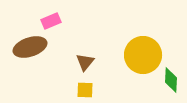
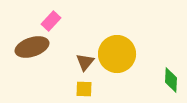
pink rectangle: rotated 24 degrees counterclockwise
brown ellipse: moved 2 px right
yellow circle: moved 26 px left, 1 px up
yellow square: moved 1 px left, 1 px up
